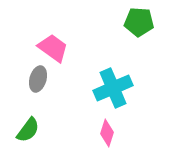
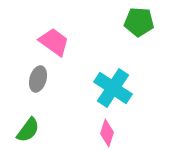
pink trapezoid: moved 1 px right, 6 px up
cyan cross: rotated 33 degrees counterclockwise
